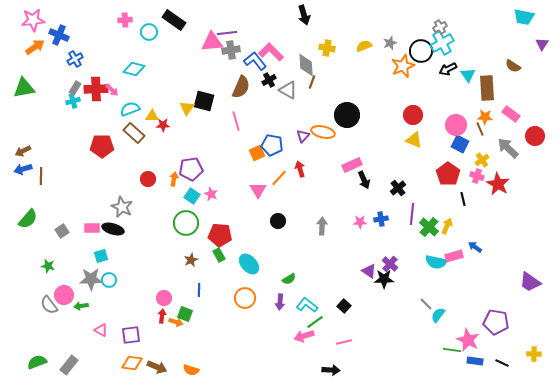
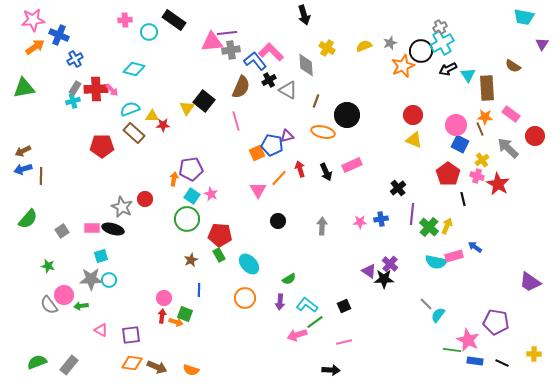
yellow cross at (327, 48): rotated 21 degrees clockwise
brown line at (312, 82): moved 4 px right, 19 px down
black square at (204, 101): rotated 25 degrees clockwise
purple triangle at (303, 136): moved 16 px left; rotated 32 degrees clockwise
red circle at (148, 179): moved 3 px left, 20 px down
black arrow at (364, 180): moved 38 px left, 8 px up
green circle at (186, 223): moved 1 px right, 4 px up
black square at (344, 306): rotated 24 degrees clockwise
pink arrow at (304, 336): moved 7 px left, 1 px up
